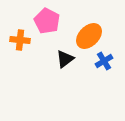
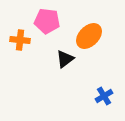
pink pentagon: rotated 20 degrees counterclockwise
blue cross: moved 35 px down
